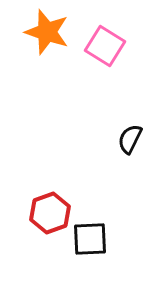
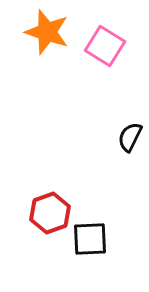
black semicircle: moved 2 px up
